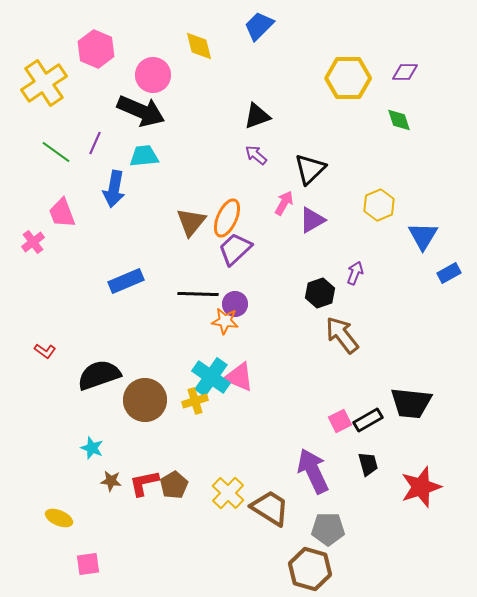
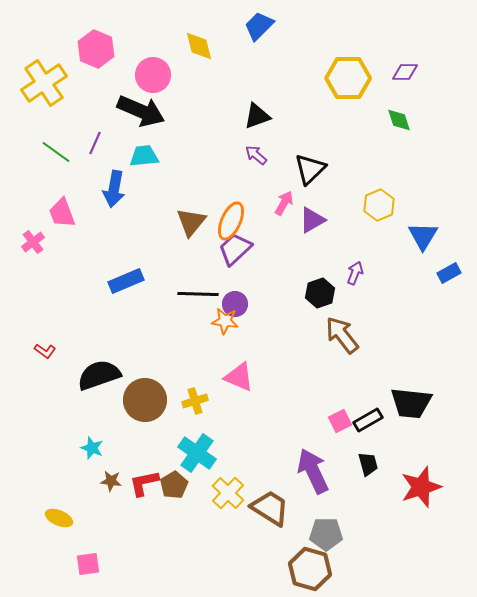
orange ellipse at (227, 218): moved 4 px right, 3 px down
cyan cross at (211, 377): moved 14 px left, 76 px down
gray pentagon at (328, 529): moved 2 px left, 5 px down
